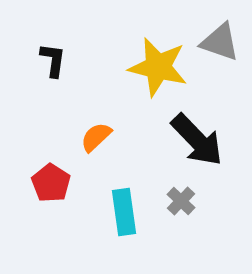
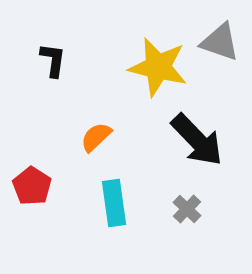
red pentagon: moved 19 px left, 3 px down
gray cross: moved 6 px right, 8 px down
cyan rectangle: moved 10 px left, 9 px up
